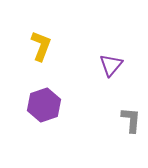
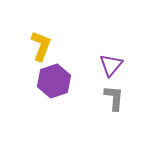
purple hexagon: moved 10 px right, 24 px up
gray L-shape: moved 17 px left, 22 px up
